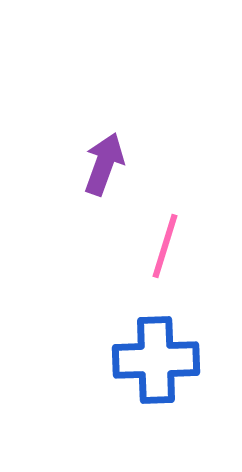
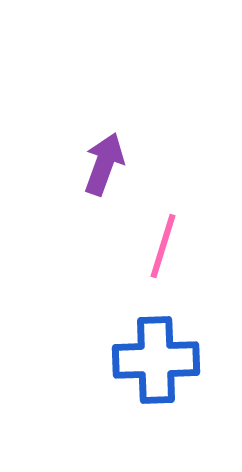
pink line: moved 2 px left
